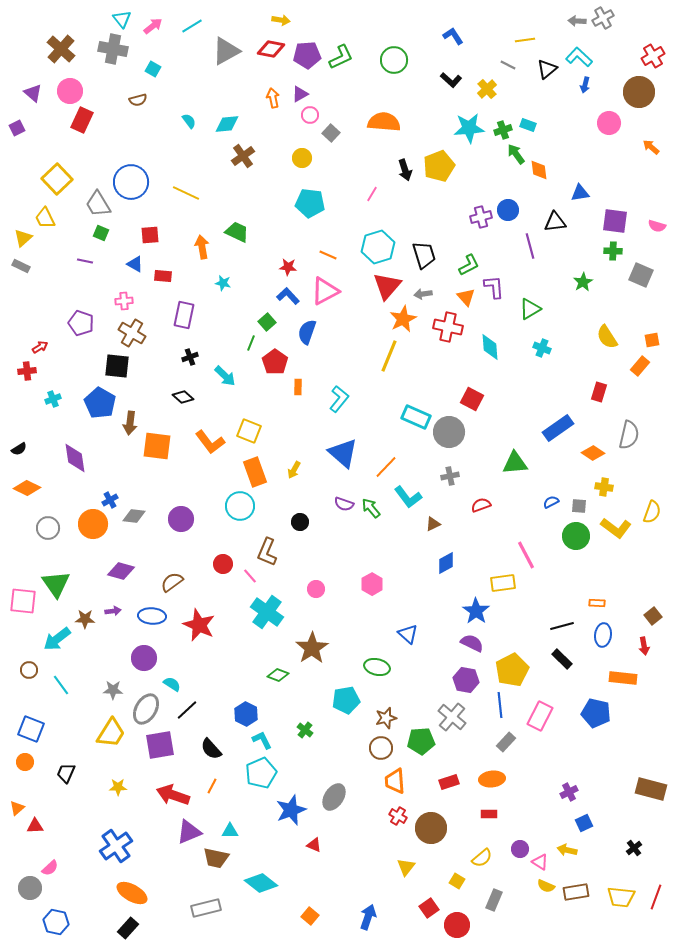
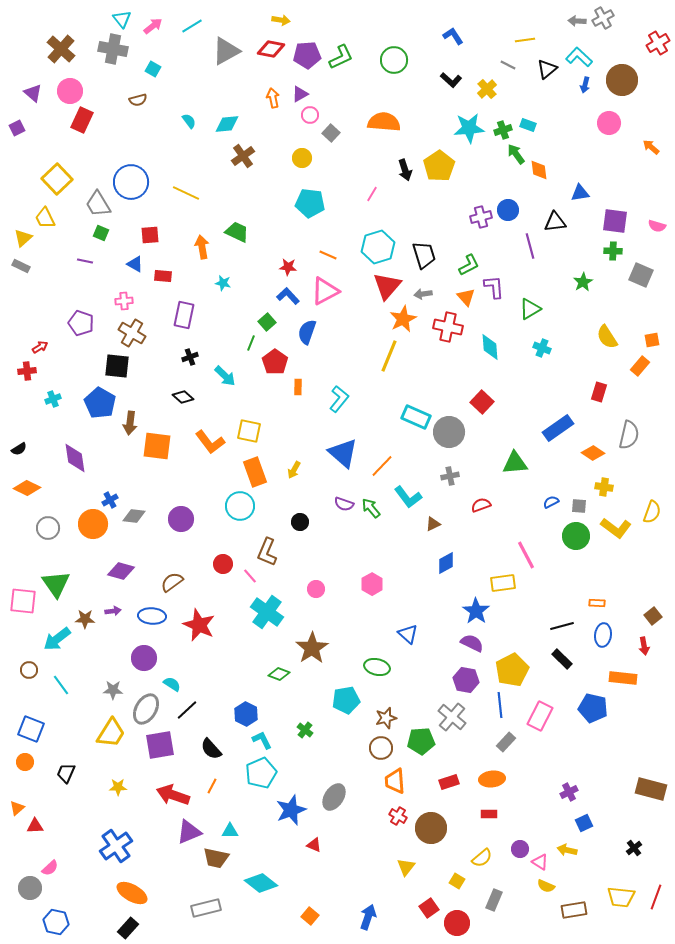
red cross at (653, 56): moved 5 px right, 13 px up
brown circle at (639, 92): moved 17 px left, 12 px up
yellow pentagon at (439, 166): rotated 12 degrees counterclockwise
red square at (472, 399): moved 10 px right, 3 px down; rotated 15 degrees clockwise
yellow square at (249, 431): rotated 10 degrees counterclockwise
orange line at (386, 467): moved 4 px left, 1 px up
green diamond at (278, 675): moved 1 px right, 1 px up
blue pentagon at (596, 713): moved 3 px left, 5 px up
brown rectangle at (576, 892): moved 2 px left, 18 px down
red circle at (457, 925): moved 2 px up
